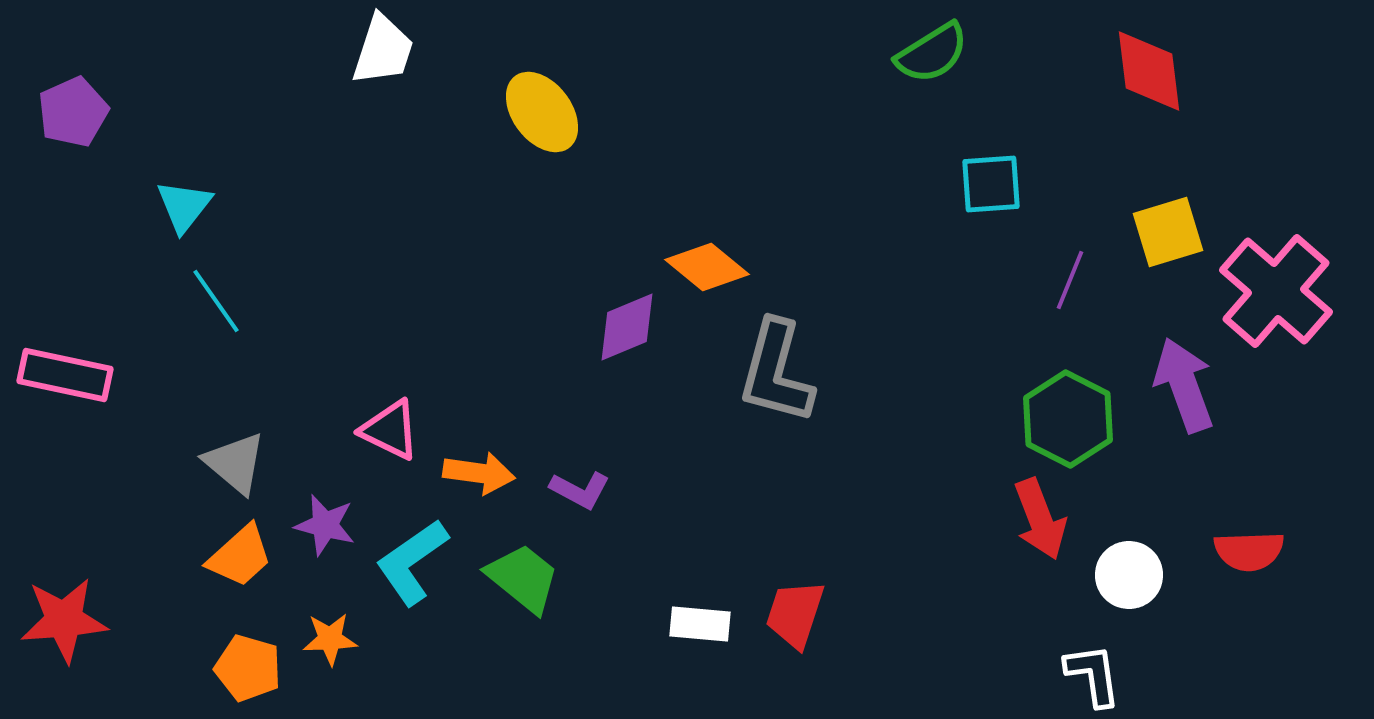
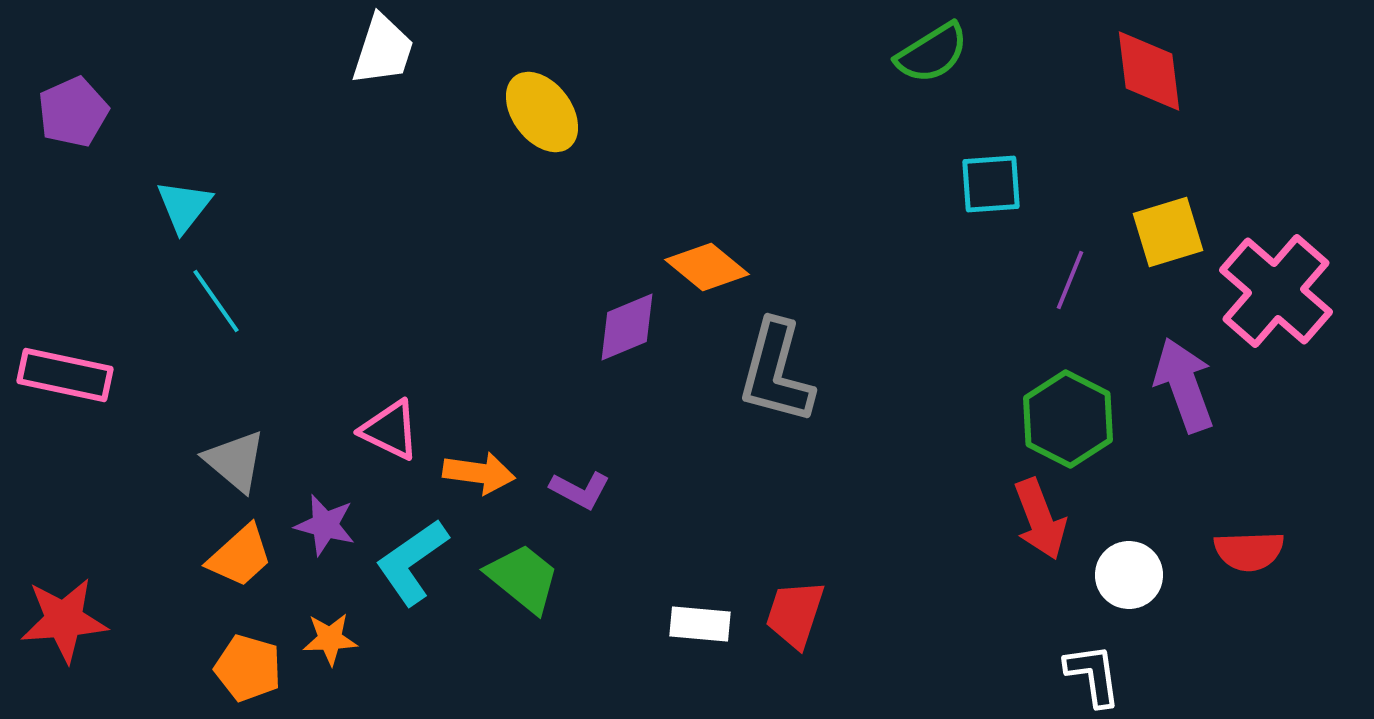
gray triangle: moved 2 px up
